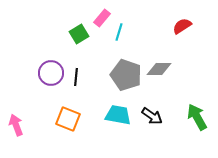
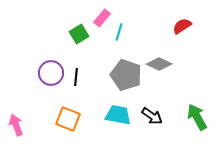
gray diamond: moved 5 px up; rotated 25 degrees clockwise
